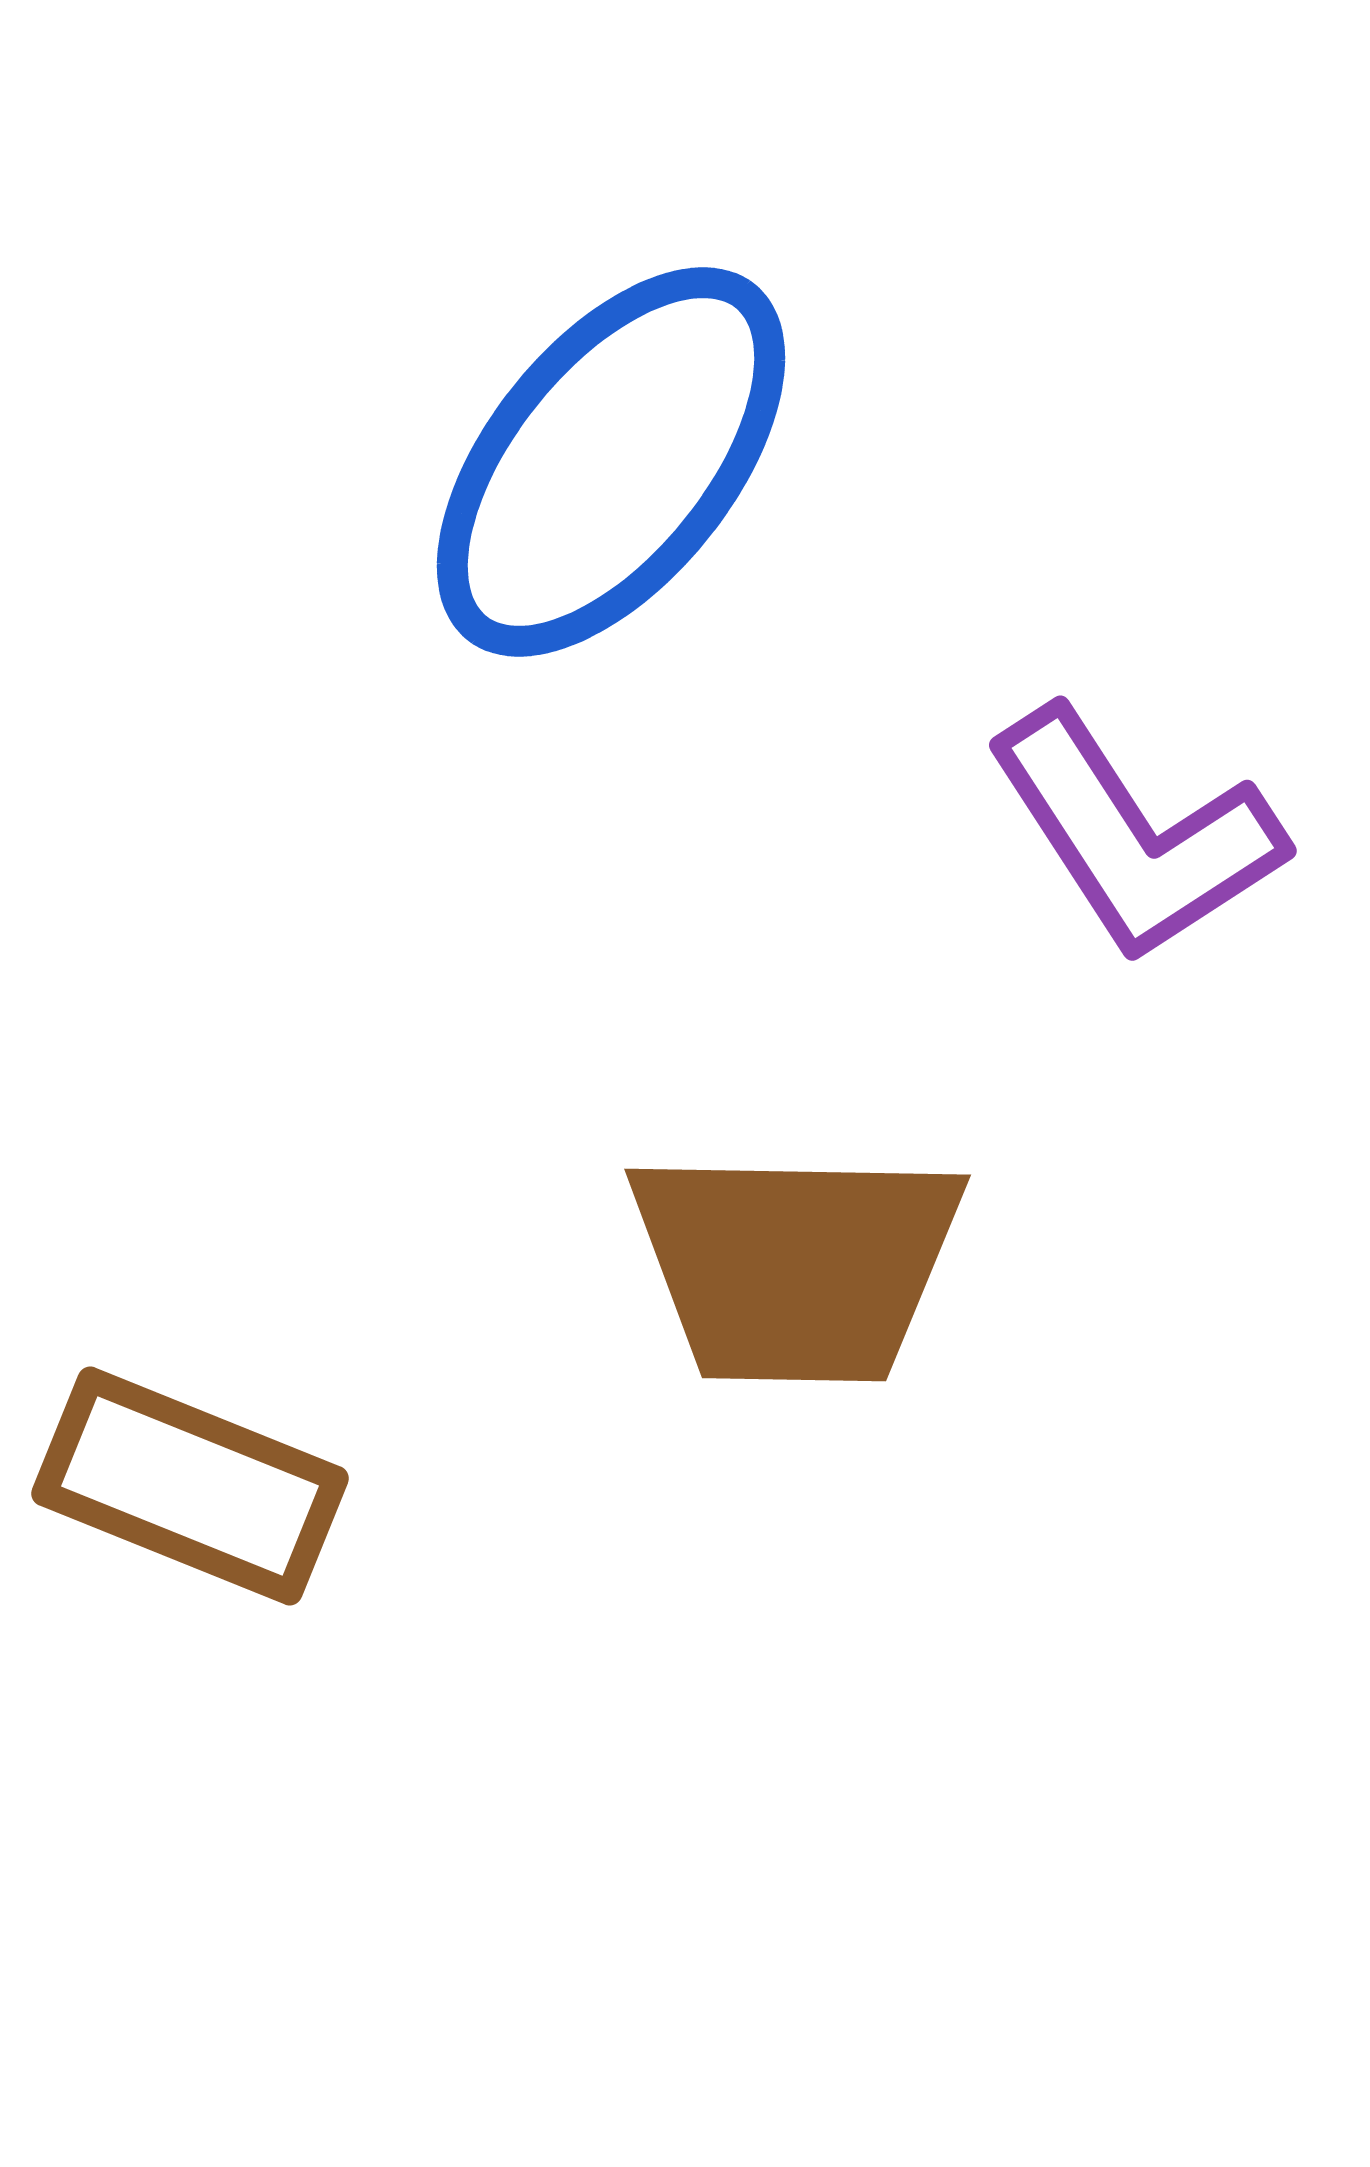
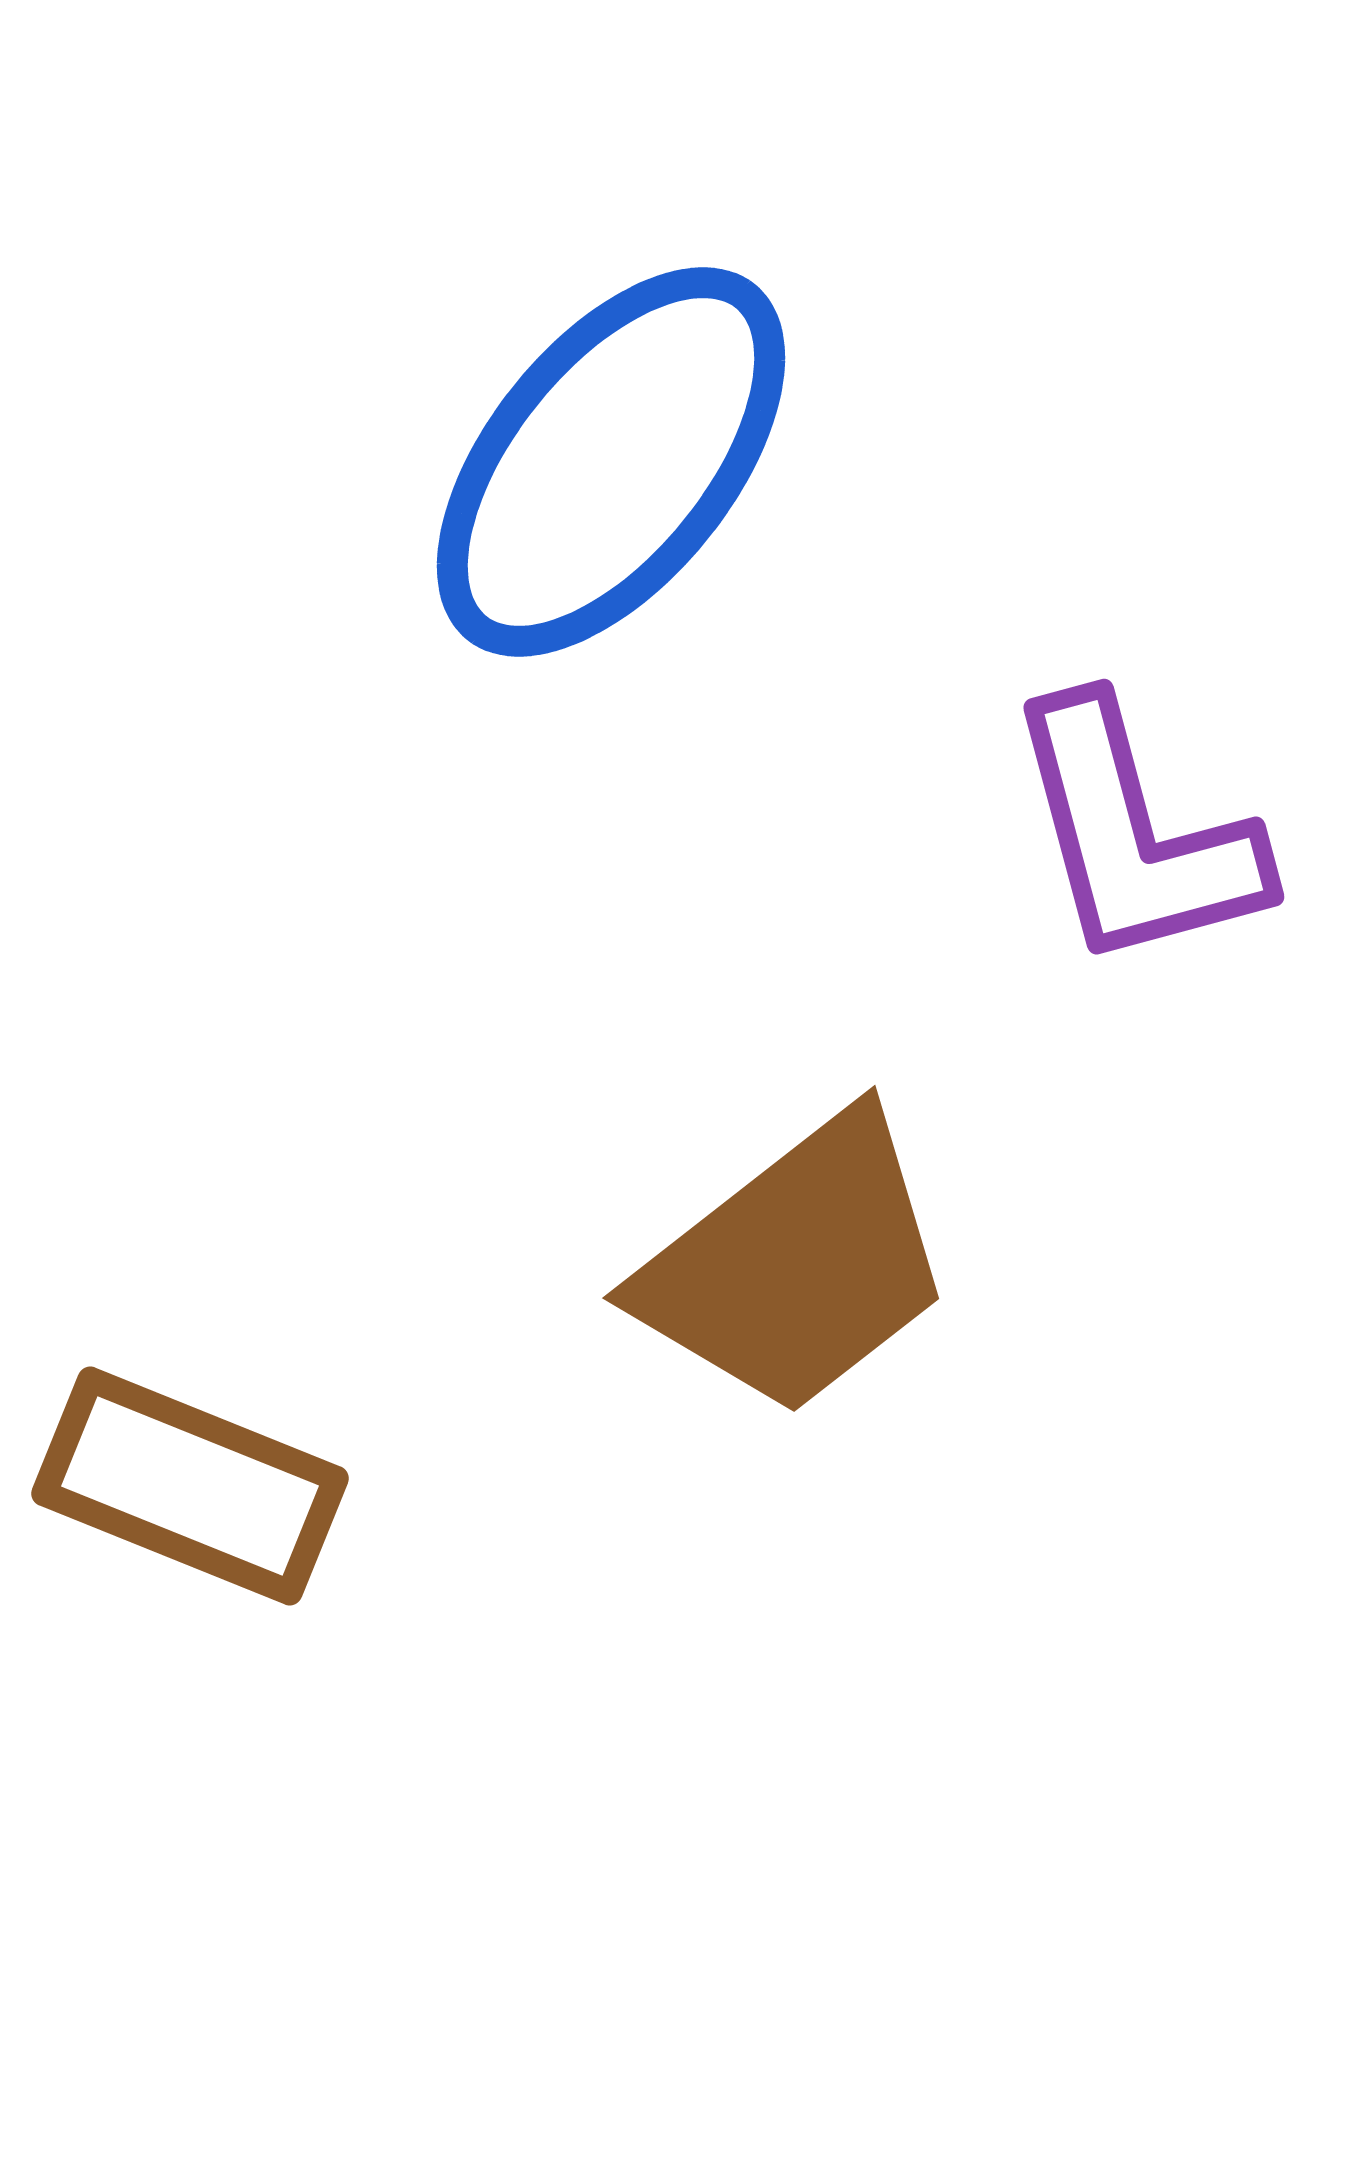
purple L-shape: rotated 18 degrees clockwise
brown trapezoid: rotated 39 degrees counterclockwise
